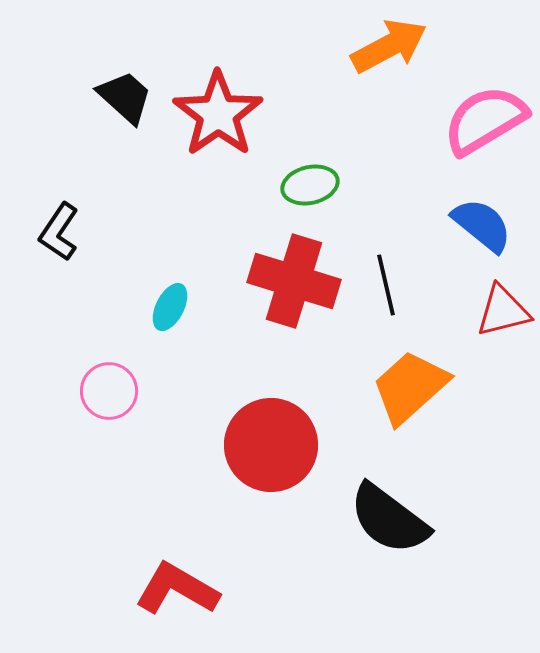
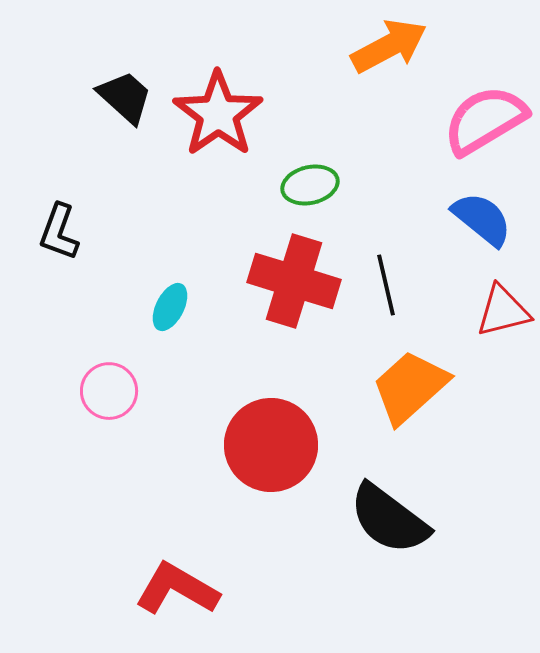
blue semicircle: moved 6 px up
black L-shape: rotated 14 degrees counterclockwise
